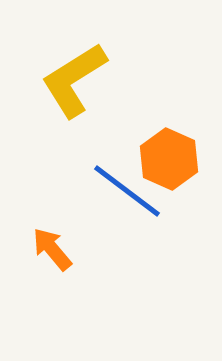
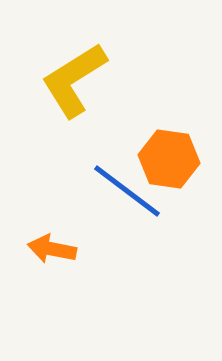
orange hexagon: rotated 16 degrees counterclockwise
orange arrow: rotated 39 degrees counterclockwise
